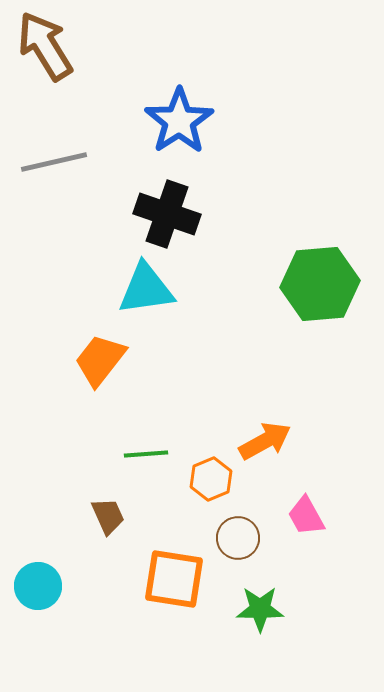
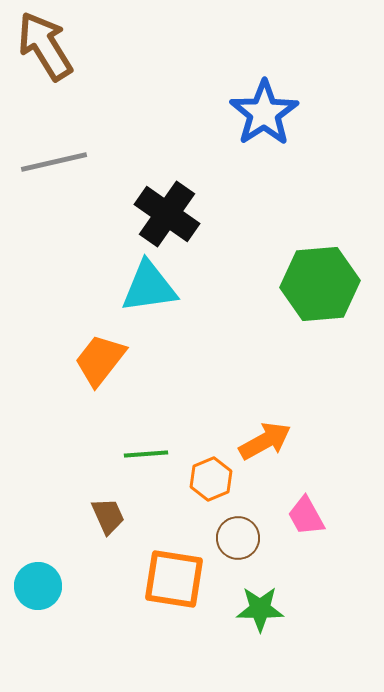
blue star: moved 85 px right, 8 px up
black cross: rotated 16 degrees clockwise
cyan triangle: moved 3 px right, 2 px up
